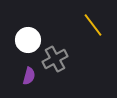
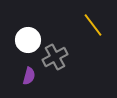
gray cross: moved 2 px up
